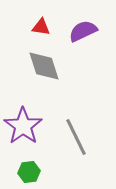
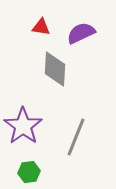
purple semicircle: moved 2 px left, 2 px down
gray diamond: moved 11 px right, 3 px down; rotated 21 degrees clockwise
gray line: rotated 48 degrees clockwise
